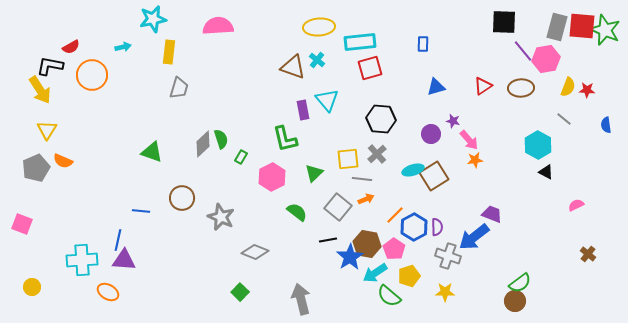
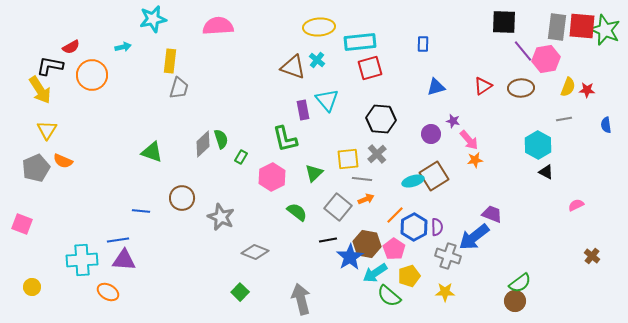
gray rectangle at (557, 27): rotated 8 degrees counterclockwise
yellow rectangle at (169, 52): moved 1 px right, 9 px down
gray line at (564, 119): rotated 49 degrees counterclockwise
cyan ellipse at (413, 170): moved 11 px down
blue line at (118, 240): rotated 70 degrees clockwise
brown cross at (588, 254): moved 4 px right, 2 px down
